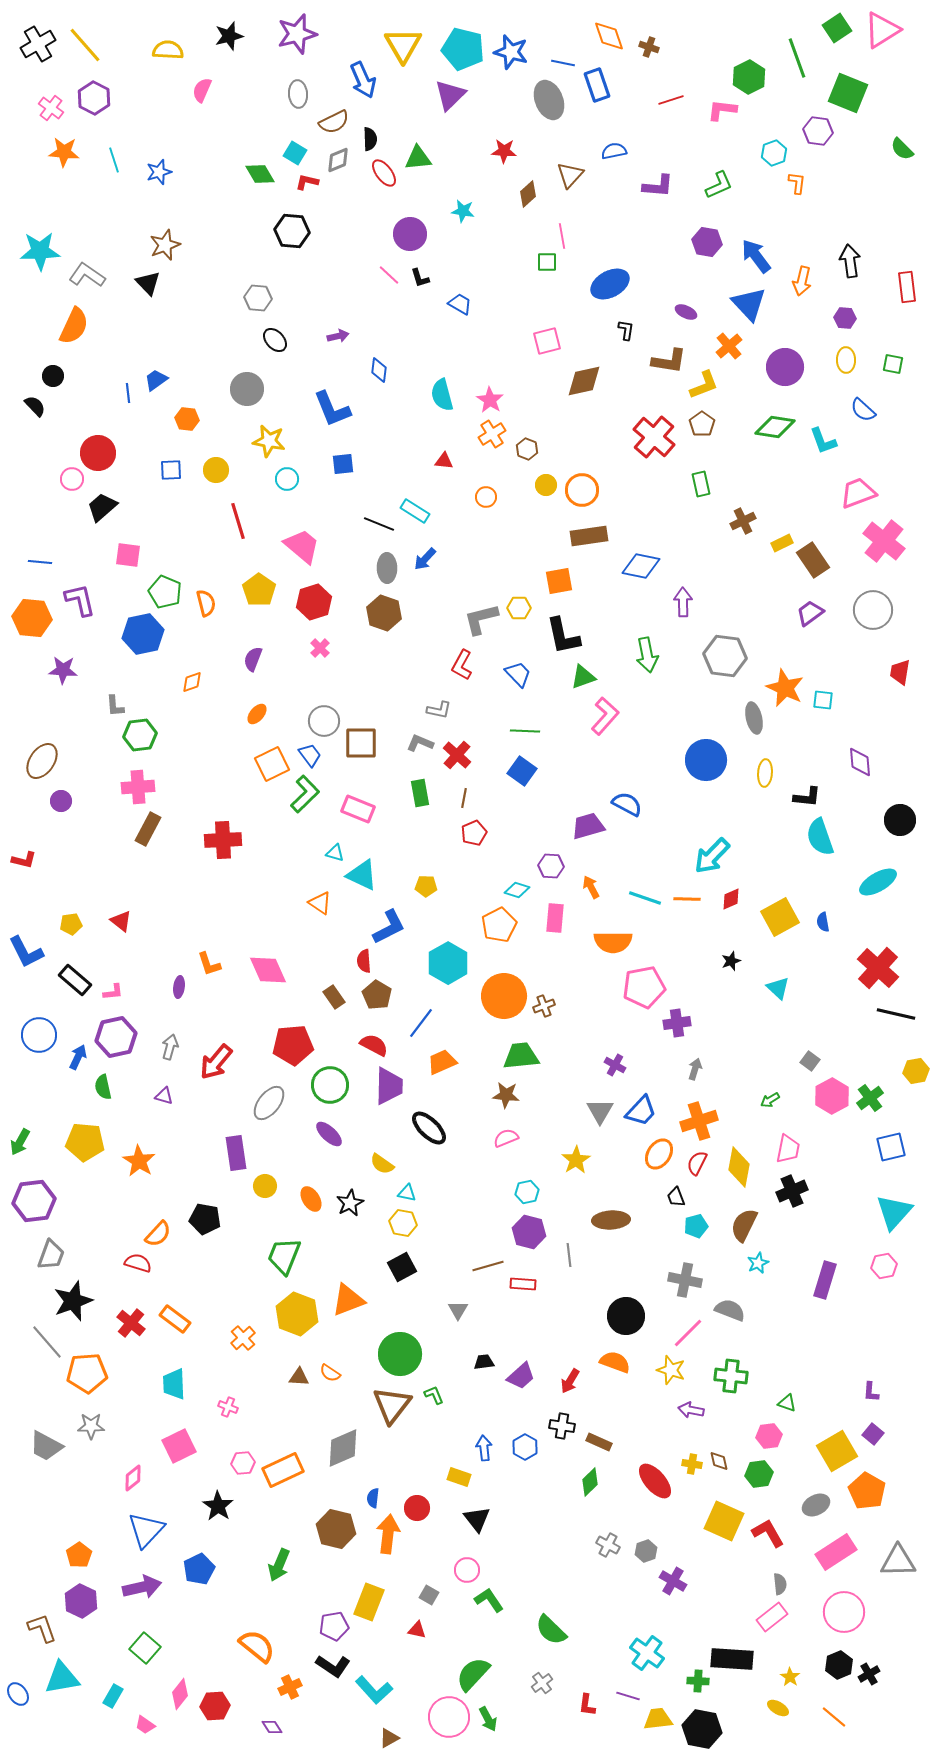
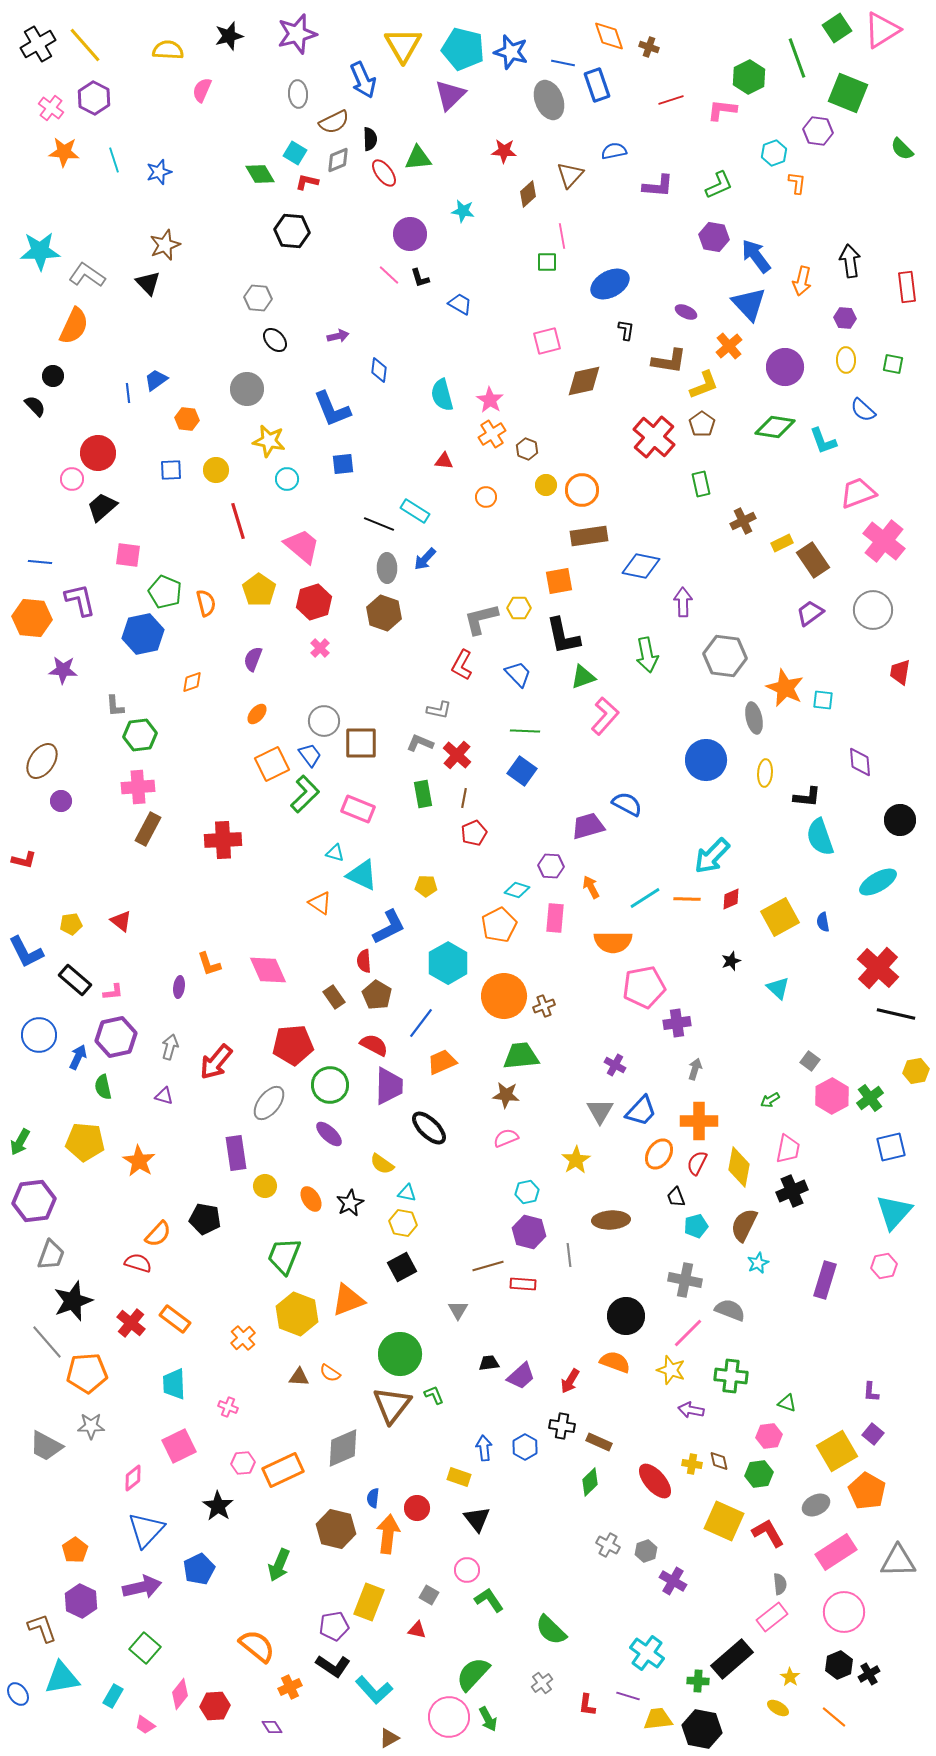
purple hexagon at (707, 242): moved 7 px right, 5 px up
green rectangle at (420, 793): moved 3 px right, 1 px down
cyan line at (645, 898): rotated 52 degrees counterclockwise
orange cross at (699, 1121): rotated 18 degrees clockwise
black trapezoid at (484, 1362): moved 5 px right, 1 px down
orange pentagon at (79, 1555): moved 4 px left, 5 px up
black rectangle at (732, 1659): rotated 45 degrees counterclockwise
